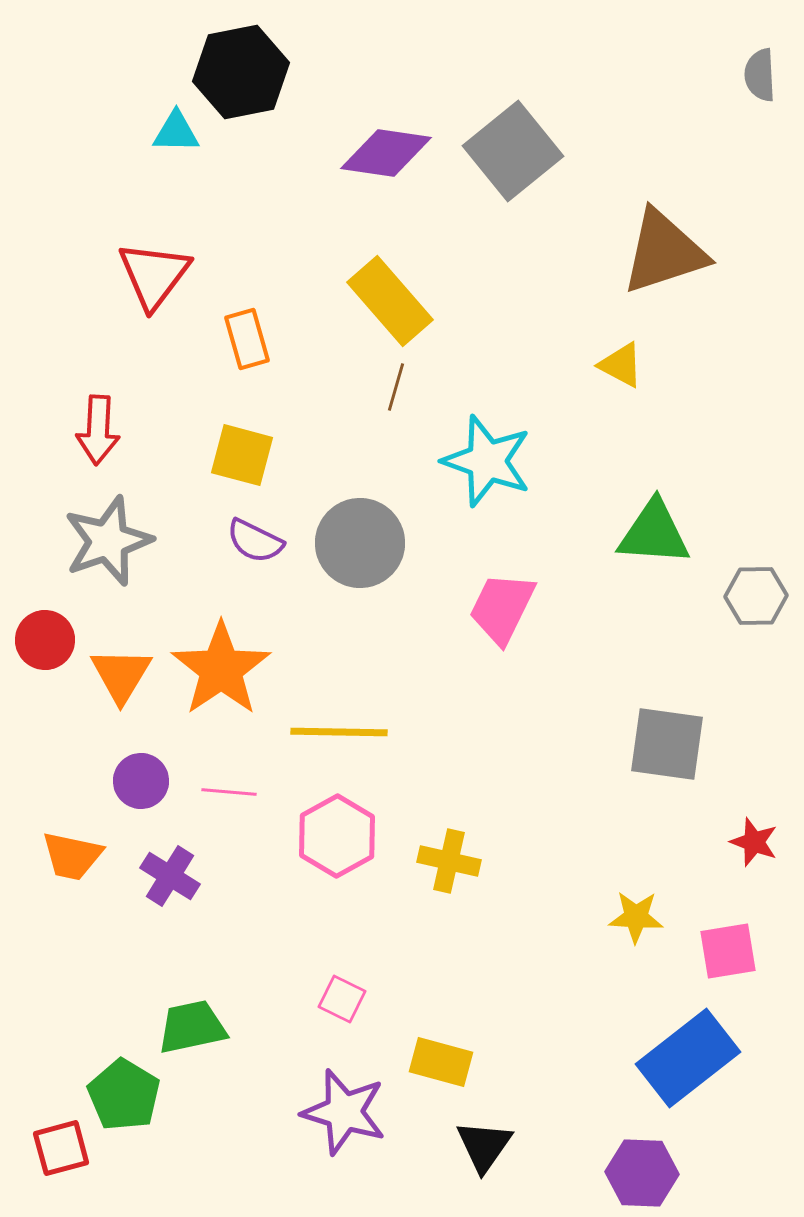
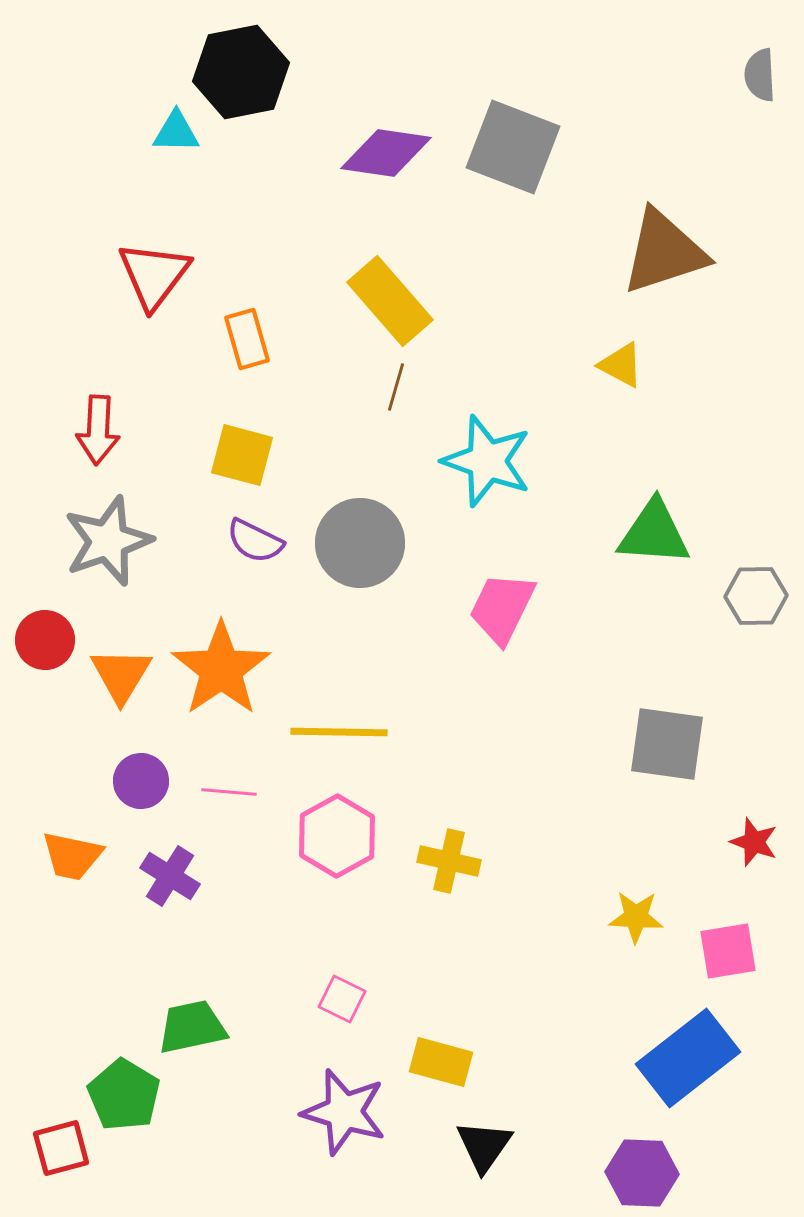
gray square at (513, 151): moved 4 px up; rotated 30 degrees counterclockwise
